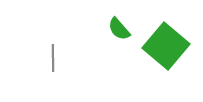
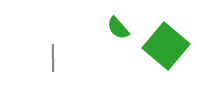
green semicircle: moved 1 px left, 1 px up
